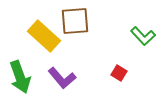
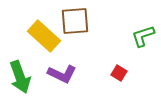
green L-shape: rotated 115 degrees clockwise
purple L-shape: moved 4 px up; rotated 24 degrees counterclockwise
